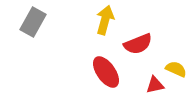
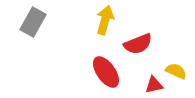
yellow semicircle: moved 2 px down
red triangle: moved 1 px left
